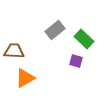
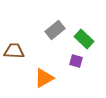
orange triangle: moved 19 px right
